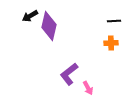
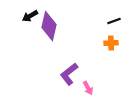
black line: rotated 16 degrees counterclockwise
